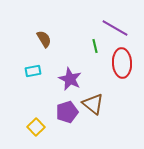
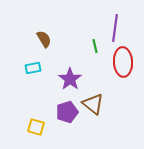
purple line: rotated 68 degrees clockwise
red ellipse: moved 1 px right, 1 px up
cyan rectangle: moved 3 px up
purple star: rotated 10 degrees clockwise
yellow square: rotated 30 degrees counterclockwise
